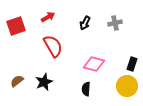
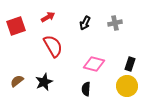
black rectangle: moved 2 px left
